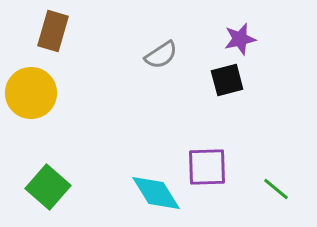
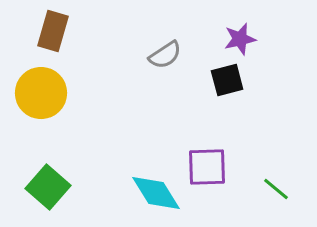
gray semicircle: moved 4 px right
yellow circle: moved 10 px right
